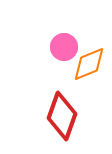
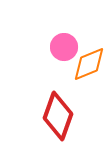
red diamond: moved 4 px left
